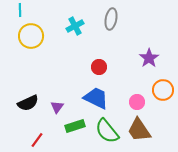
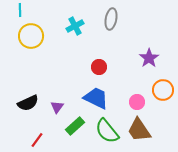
green rectangle: rotated 24 degrees counterclockwise
